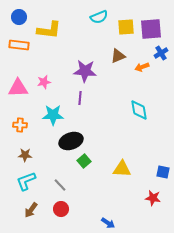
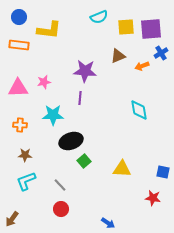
orange arrow: moved 1 px up
brown arrow: moved 19 px left, 9 px down
